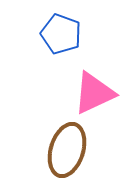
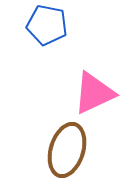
blue pentagon: moved 14 px left, 9 px up; rotated 9 degrees counterclockwise
